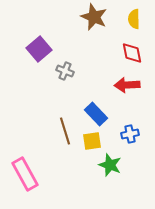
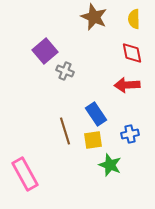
purple square: moved 6 px right, 2 px down
blue rectangle: rotated 10 degrees clockwise
yellow square: moved 1 px right, 1 px up
